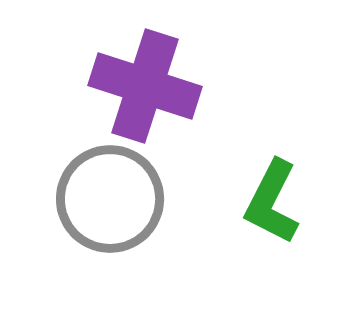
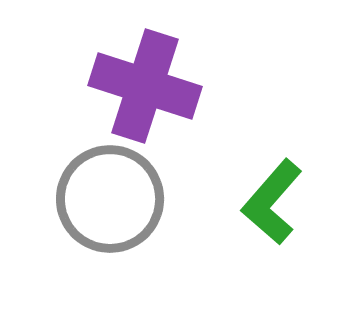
green L-shape: rotated 14 degrees clockwise
